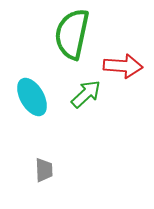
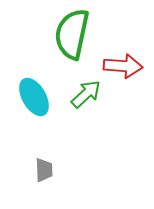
cyan ellipse: moved 2 px right
